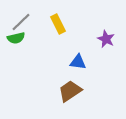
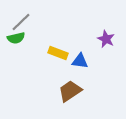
yellow rectangle: moved 29 px down; rotated 42 degrees counterclockwise
blue triangle: moved 2 px right, 1 px up
